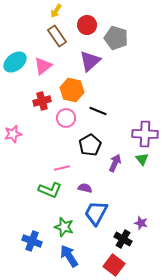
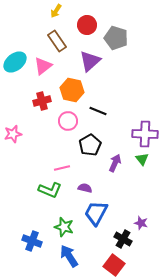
brown rectangle: moved 5 px down
pink circle: moved 2 px right, 3 px down
